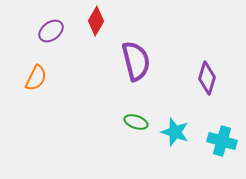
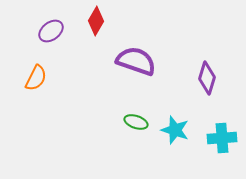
purple semicircle: rotated 57 degrees counterclockwise
cyan star: moved 2 px up
cyan cross: moved 3 px up; rotated 20 degrees counterclockwise
